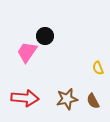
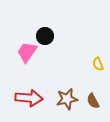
yellow semicircle: moved 4 px up
red arrow: moved 4 px right
